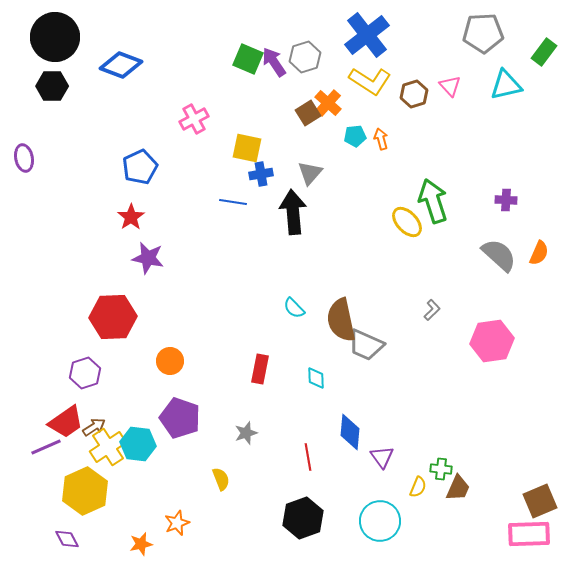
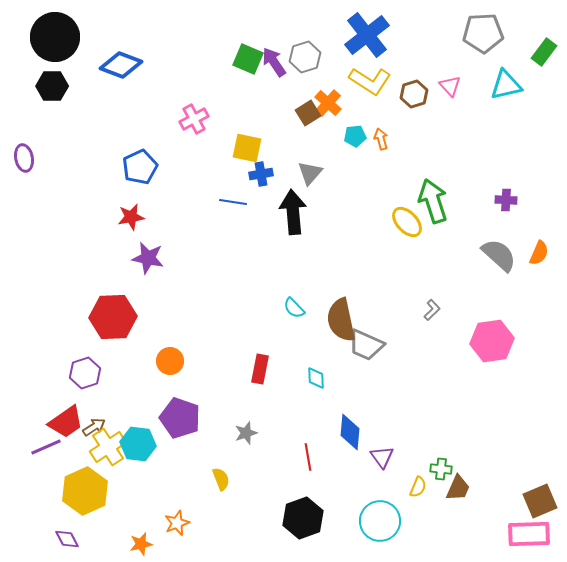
red star at (131, 217): rotated 24 degrees clockwise
